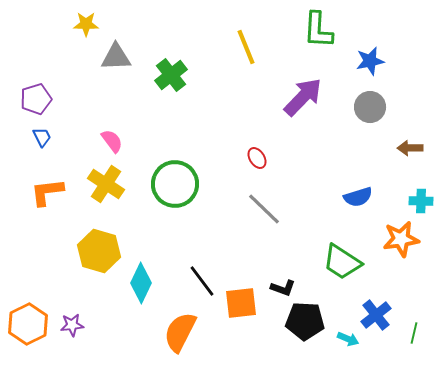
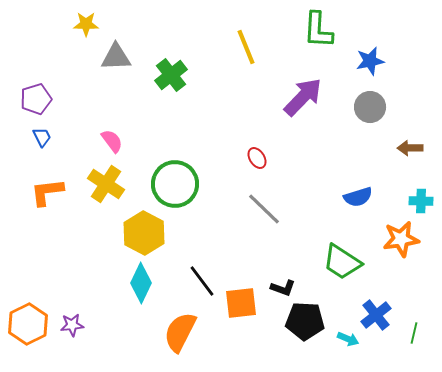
yellow hexagon: moved 45 px right, 18 px up; rotated 12 degrees clockwise
